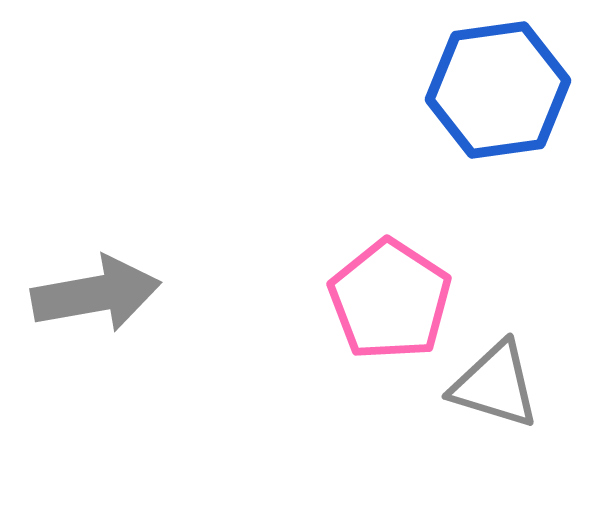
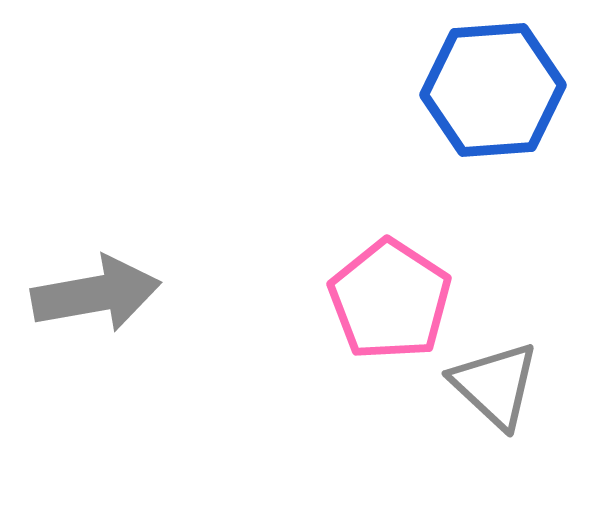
blue hexagon: moved 5 px left; rotated 4 degrees clockwise
gray triangle: rotated 26 degrees clockwise
